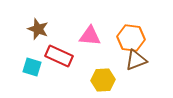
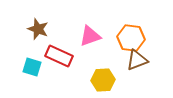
pink triangle: rotated 25 degrees counterclockwise
brown triangle: moved 1 px right
